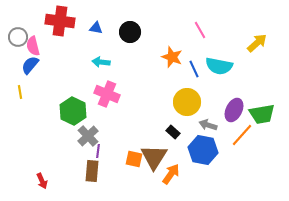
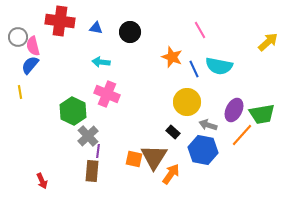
yellow arrow: moved 11 px right, 1 px up
